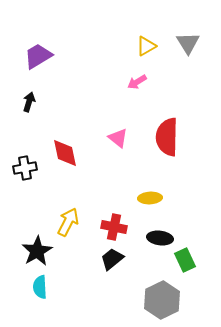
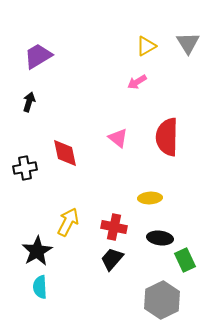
black trapezoid: rotated 10 degrees counterclockwise
